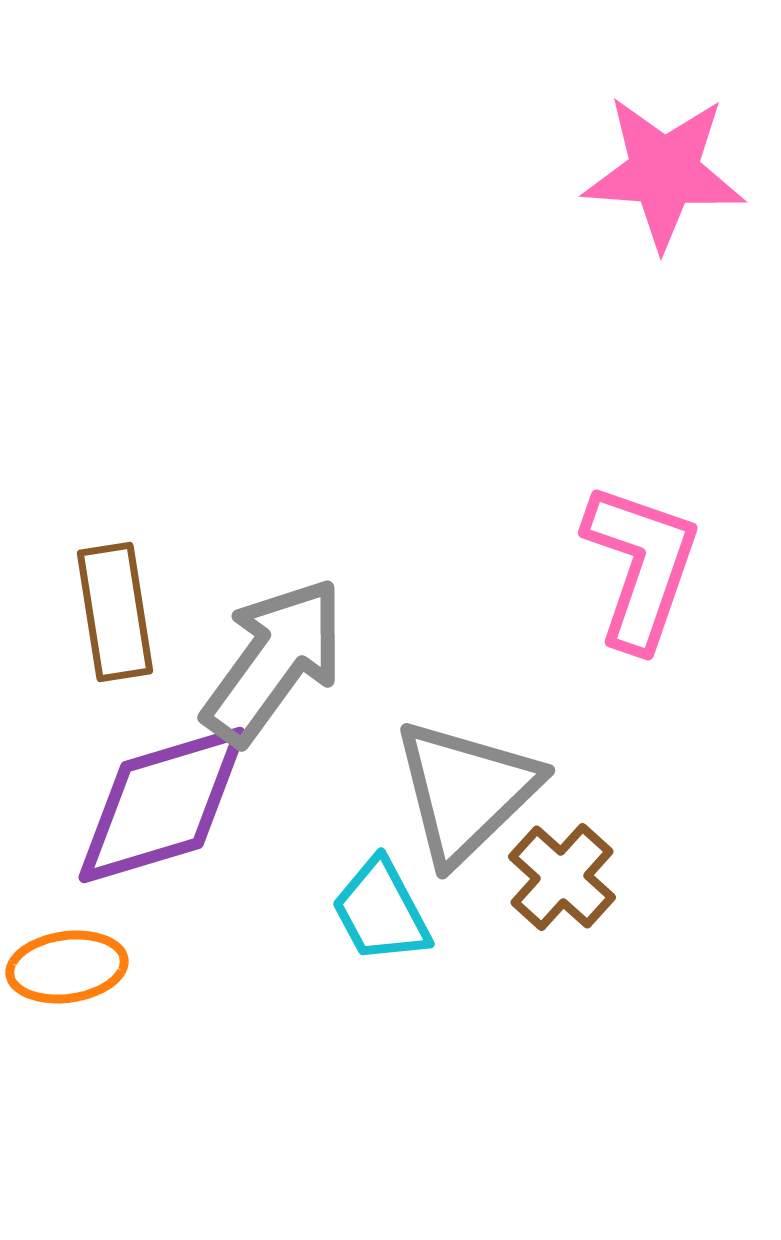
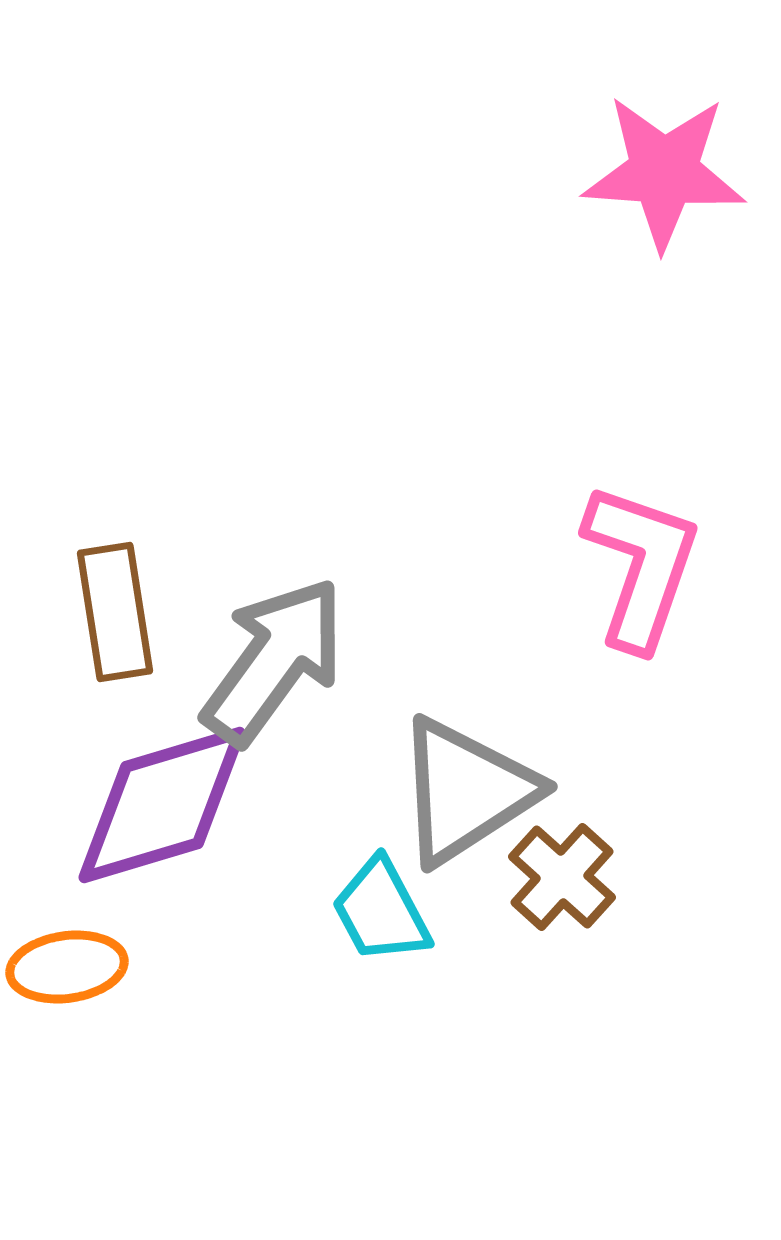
gray triangle: rotated 11 degrees clockwise
